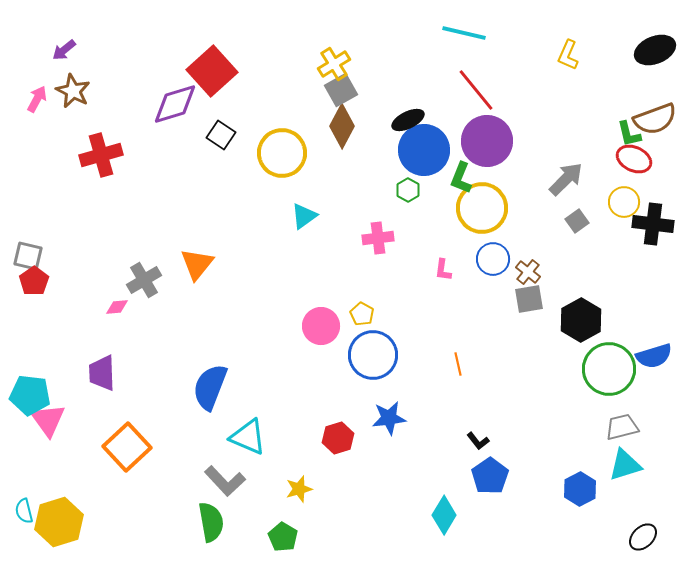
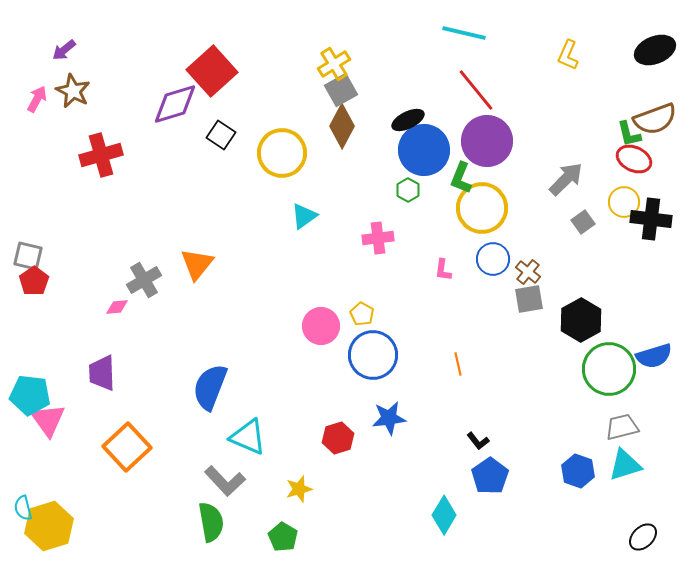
gray square at (577, 221): moved 6 px right, 1 px down
black cross at (653, 224): moved 2 px left, 5 px up
blue hexagon at (580, 489): moved 2 px left, 18 px up; rotated 12 degrees counterclockwise
cyan semicircle at (24, 511): moved 1 px left, 3 px up
yellow hexagon at (59, 522): moved 10 px left, 4 px down
